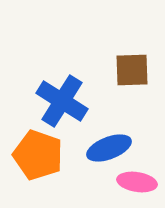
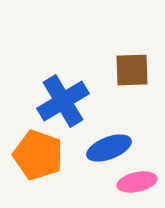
blue cross: moved 1 px right; rotated 27 degrees clockwise
pink ellipse: rotated 21 degrees counterclockwise
